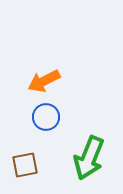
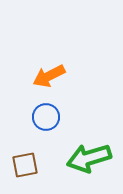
orange arrow: moved 5 px right, 5 px up
green arrow: rotated 51 degrees clockwise
